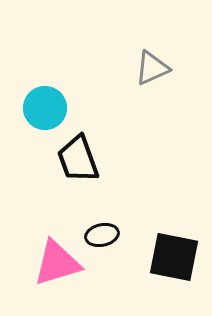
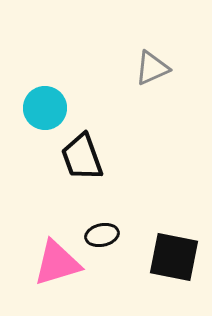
black trapezoid: moved 4 px right, 2 px up
